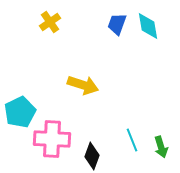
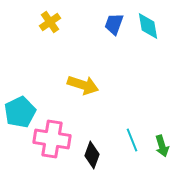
blue trapezoid: moved 3 px left
pink cross: rotated 6 degrees clockwise
green arrow: moved 1 px right, 1 px up
black diamond: moved 1 px up
